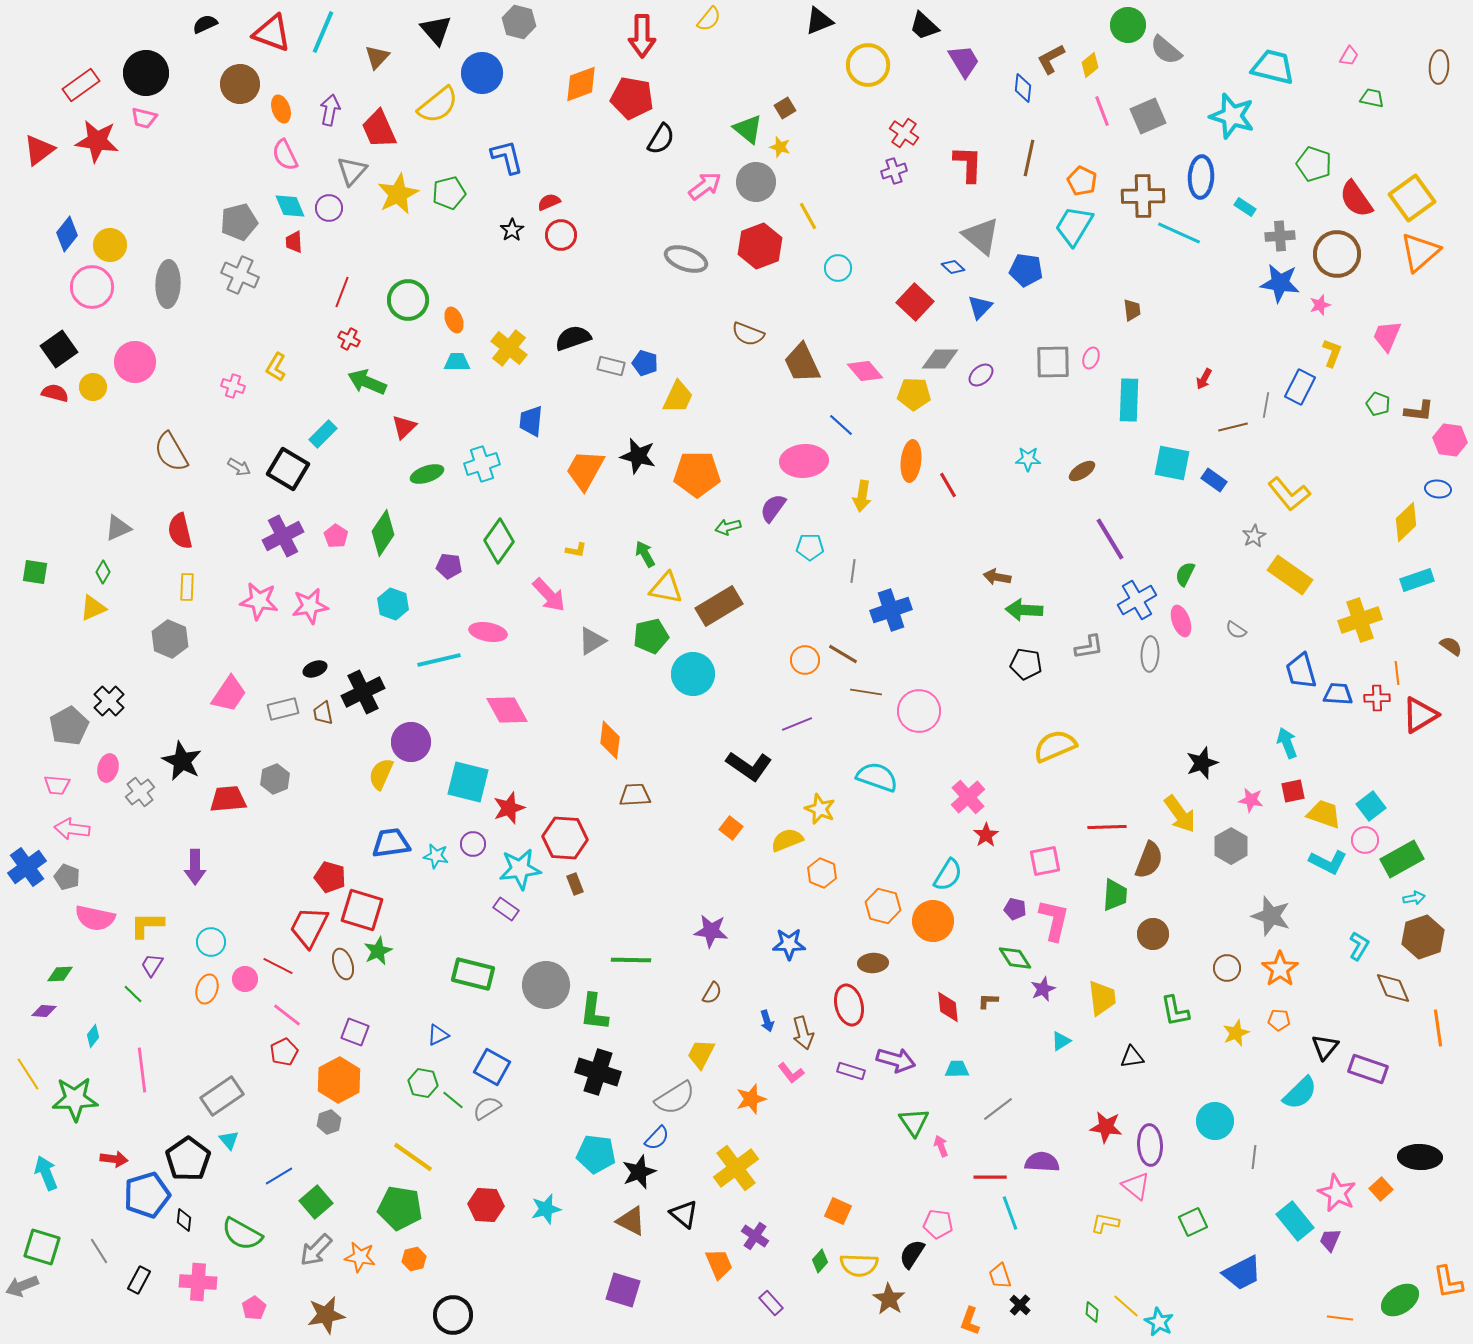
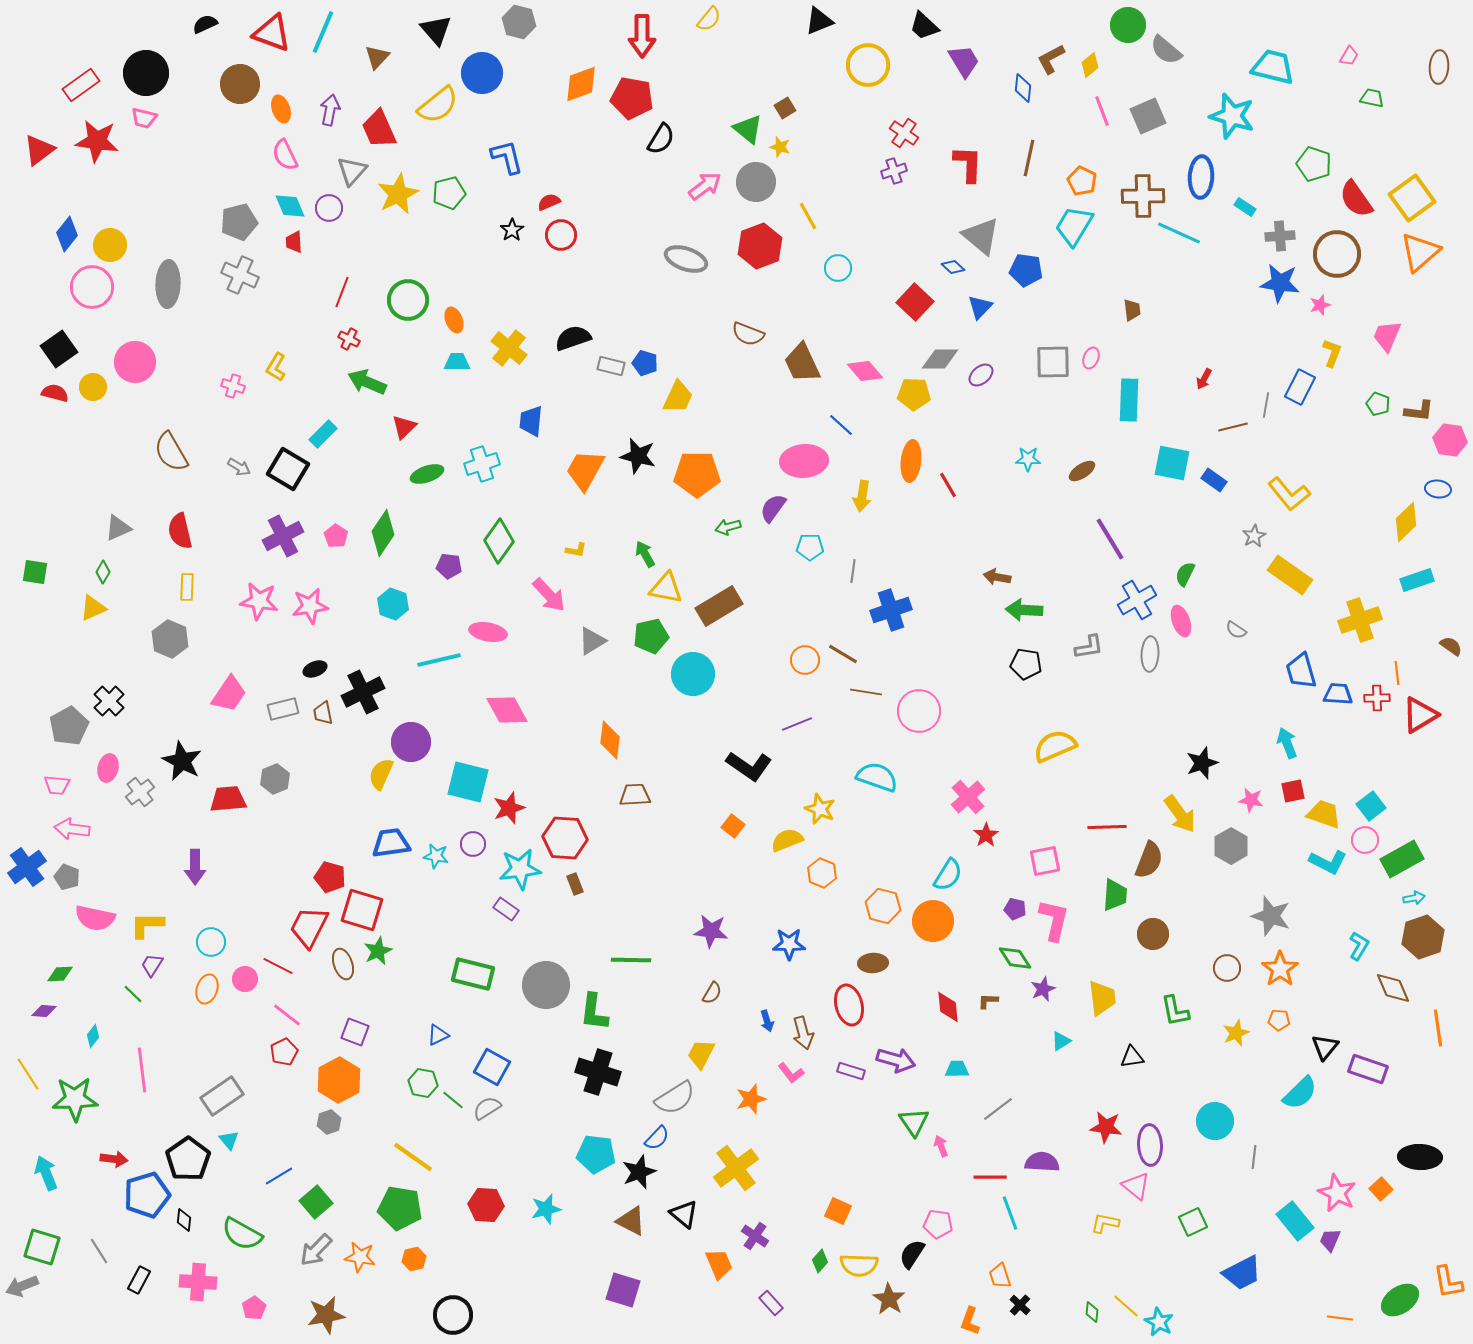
orange square at (731, 828): moved 2 px right, 2 px up
